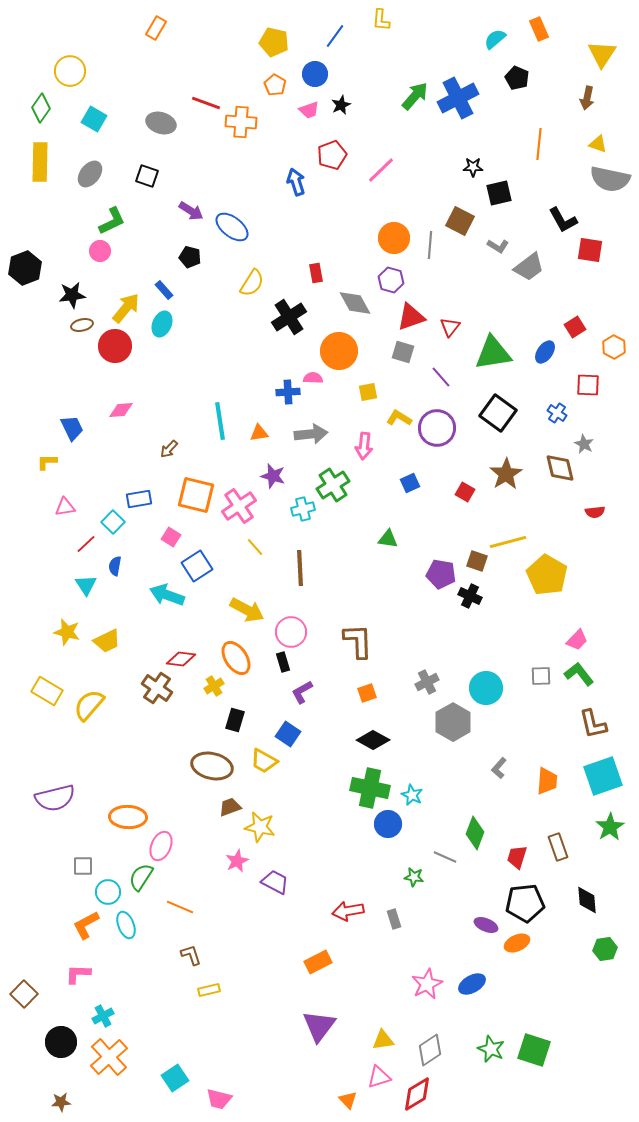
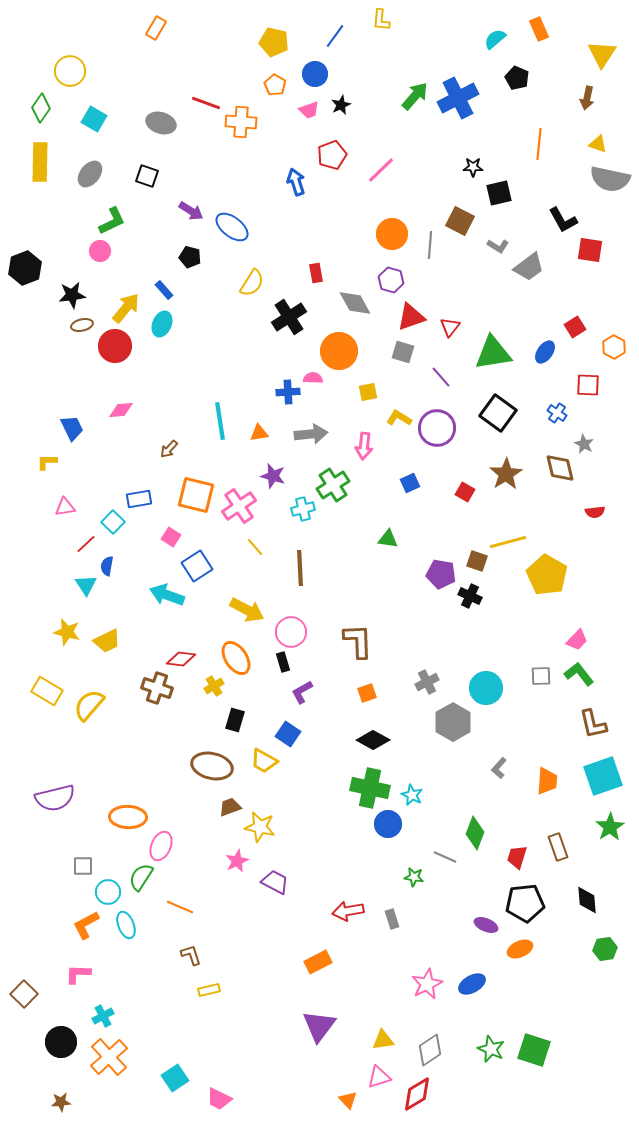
orange circle at (394, 238): moved 2 px left, 4 px up
blue semicircle at (115, 566): moved 8 px left
brown cross at (157, 688): rotated 16 degrees counterclockwise
gray rectangle at (394, 919): moved 2 px left
orange ellipse at (517, 943): moved 3 px right, 6 px down
pink trapezoid at (219, 1099): rotated 12 degrees clockwise
